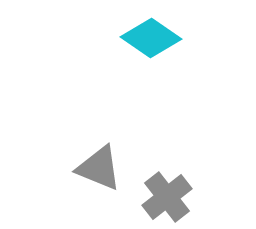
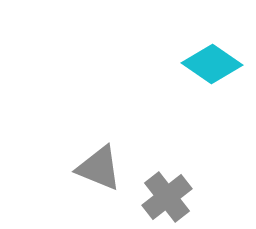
cyan diamond: moved 61 px right, 26 px down
